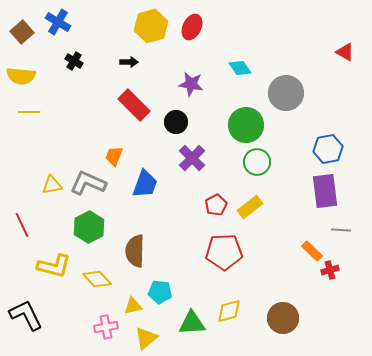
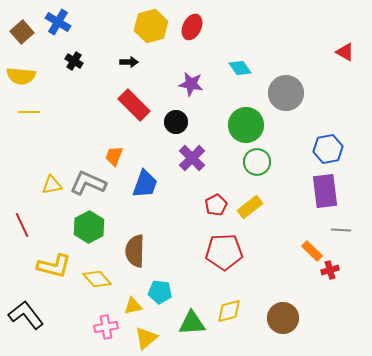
black L-shape at (26, 315): rotated 12 degrees counterclockwise
